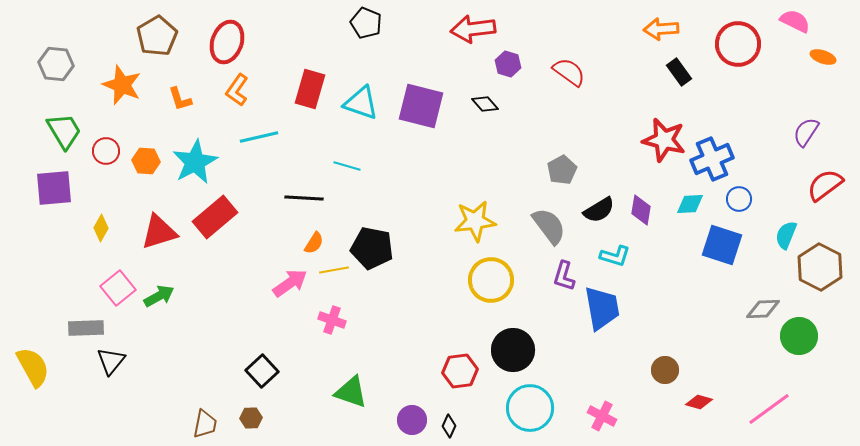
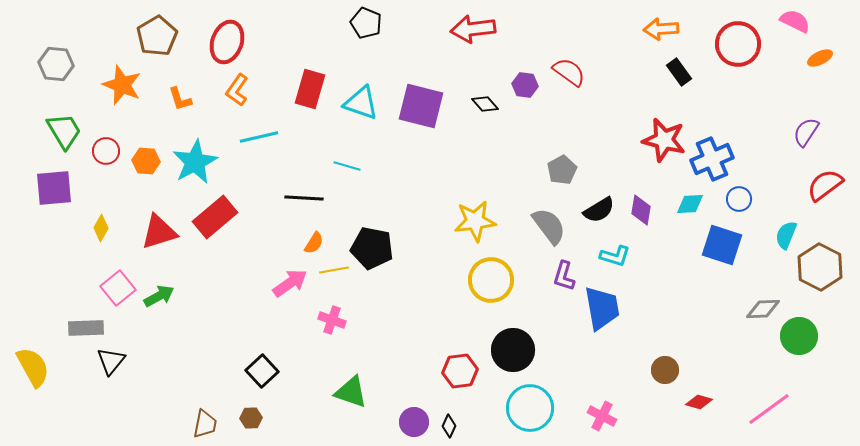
orange ellipse at (823, 57): moved 3 px left, 1 px down; rotated 45 degrees counterclockwise
purple hexagon at (508, 64): moved 17 px right, 21 px down; rotated 10 degrees counterclockwise
purple circle at (412, 420): moved 2 px right, 2 px down
